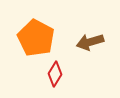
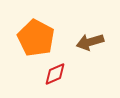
red diamond: rotated 35 degrees clockwise
